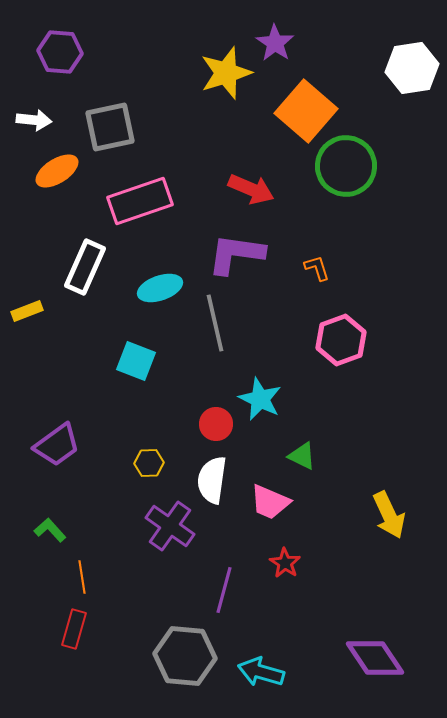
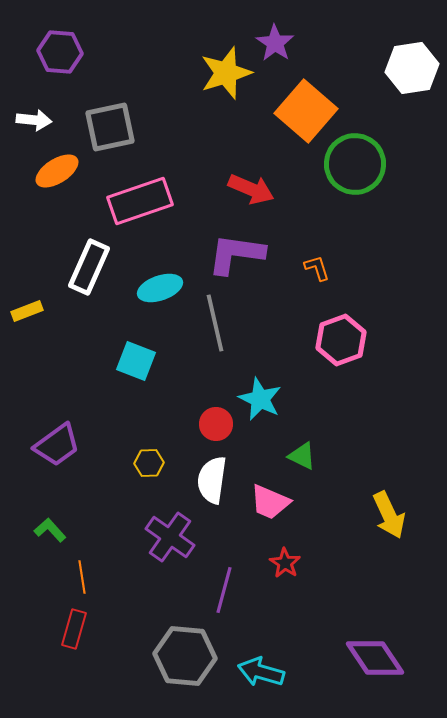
green circle: moved 9 px right, 2 px up
white rectangle: moved 4 px right
purple cross: moved 11 px down
